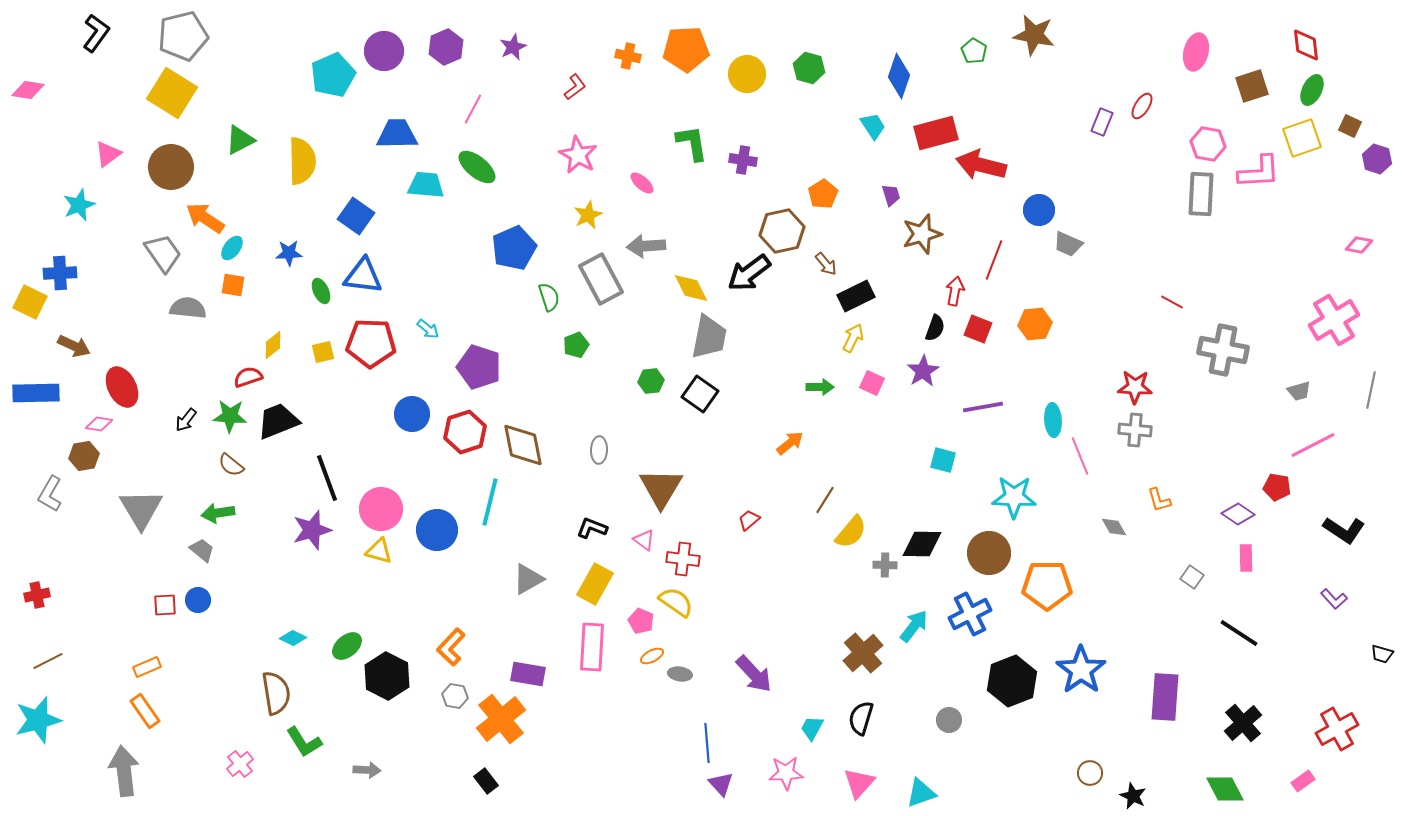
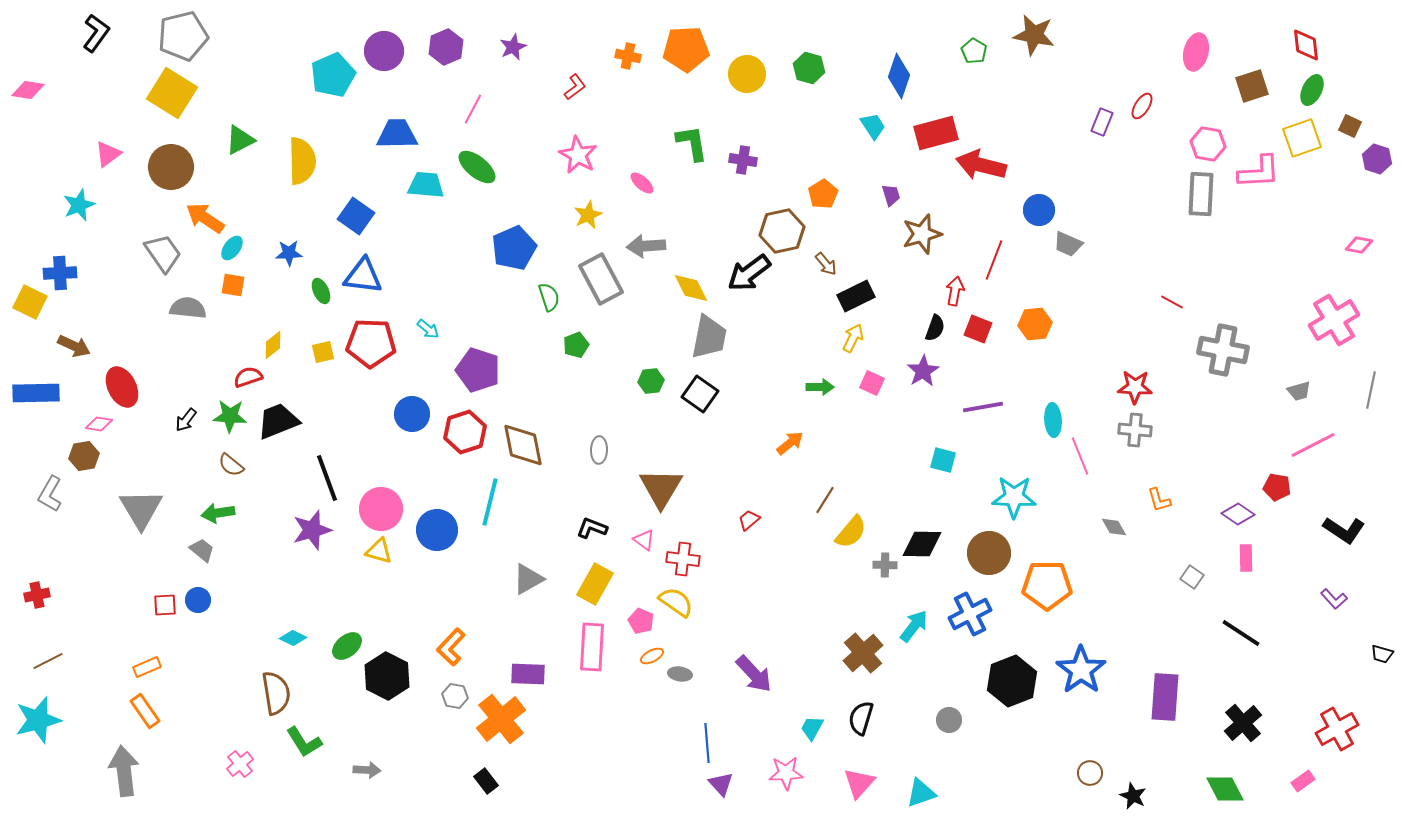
purple pentagon at (479, 367): moved 1 px left, 3 px down
black line at (1239, 633): moved 2 px right
purple rectangle at (528, 674): rotated 8 degrees counterclockwise
